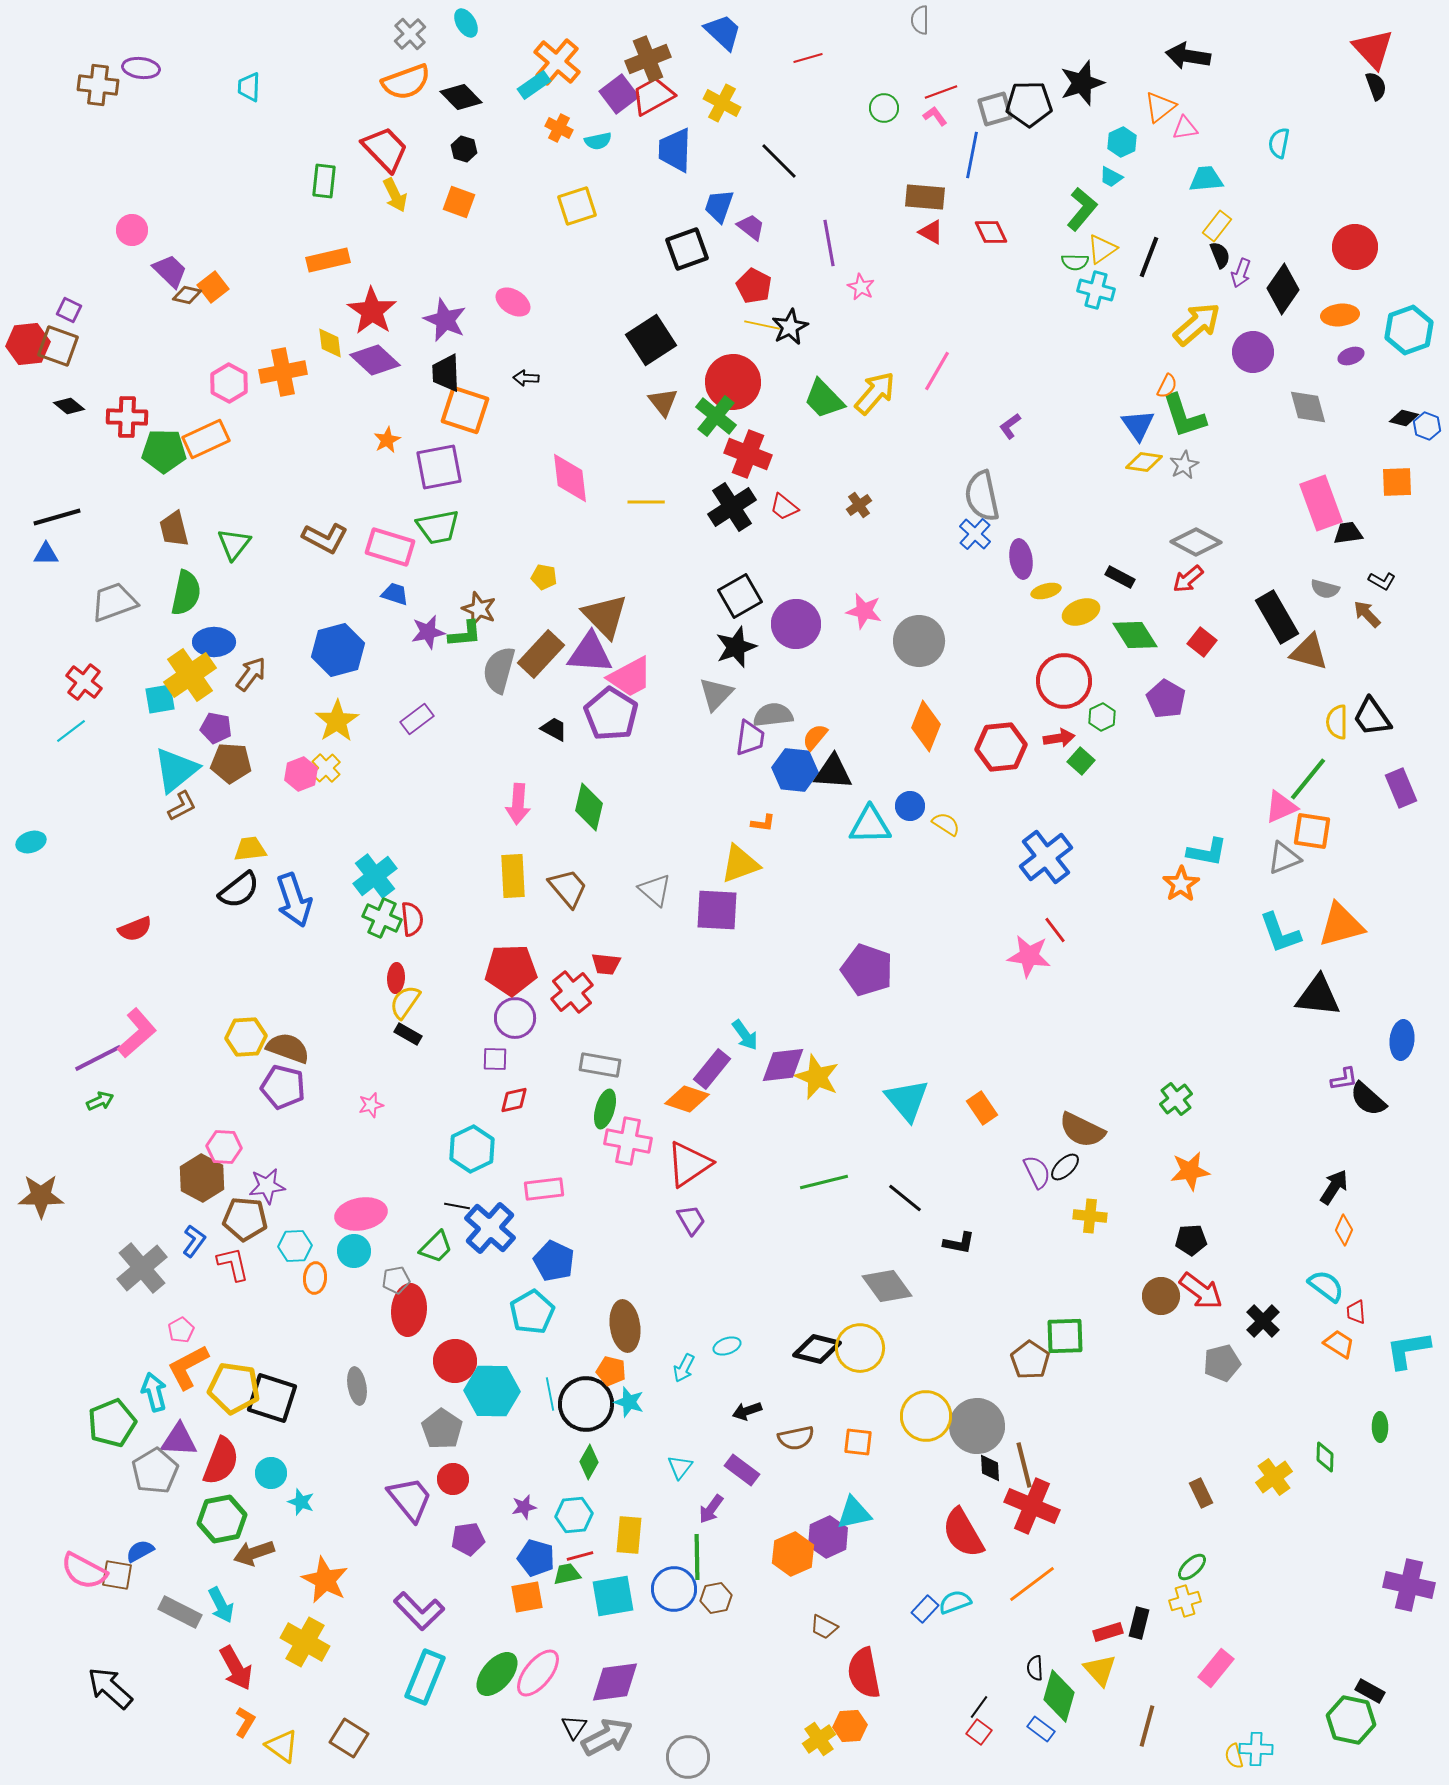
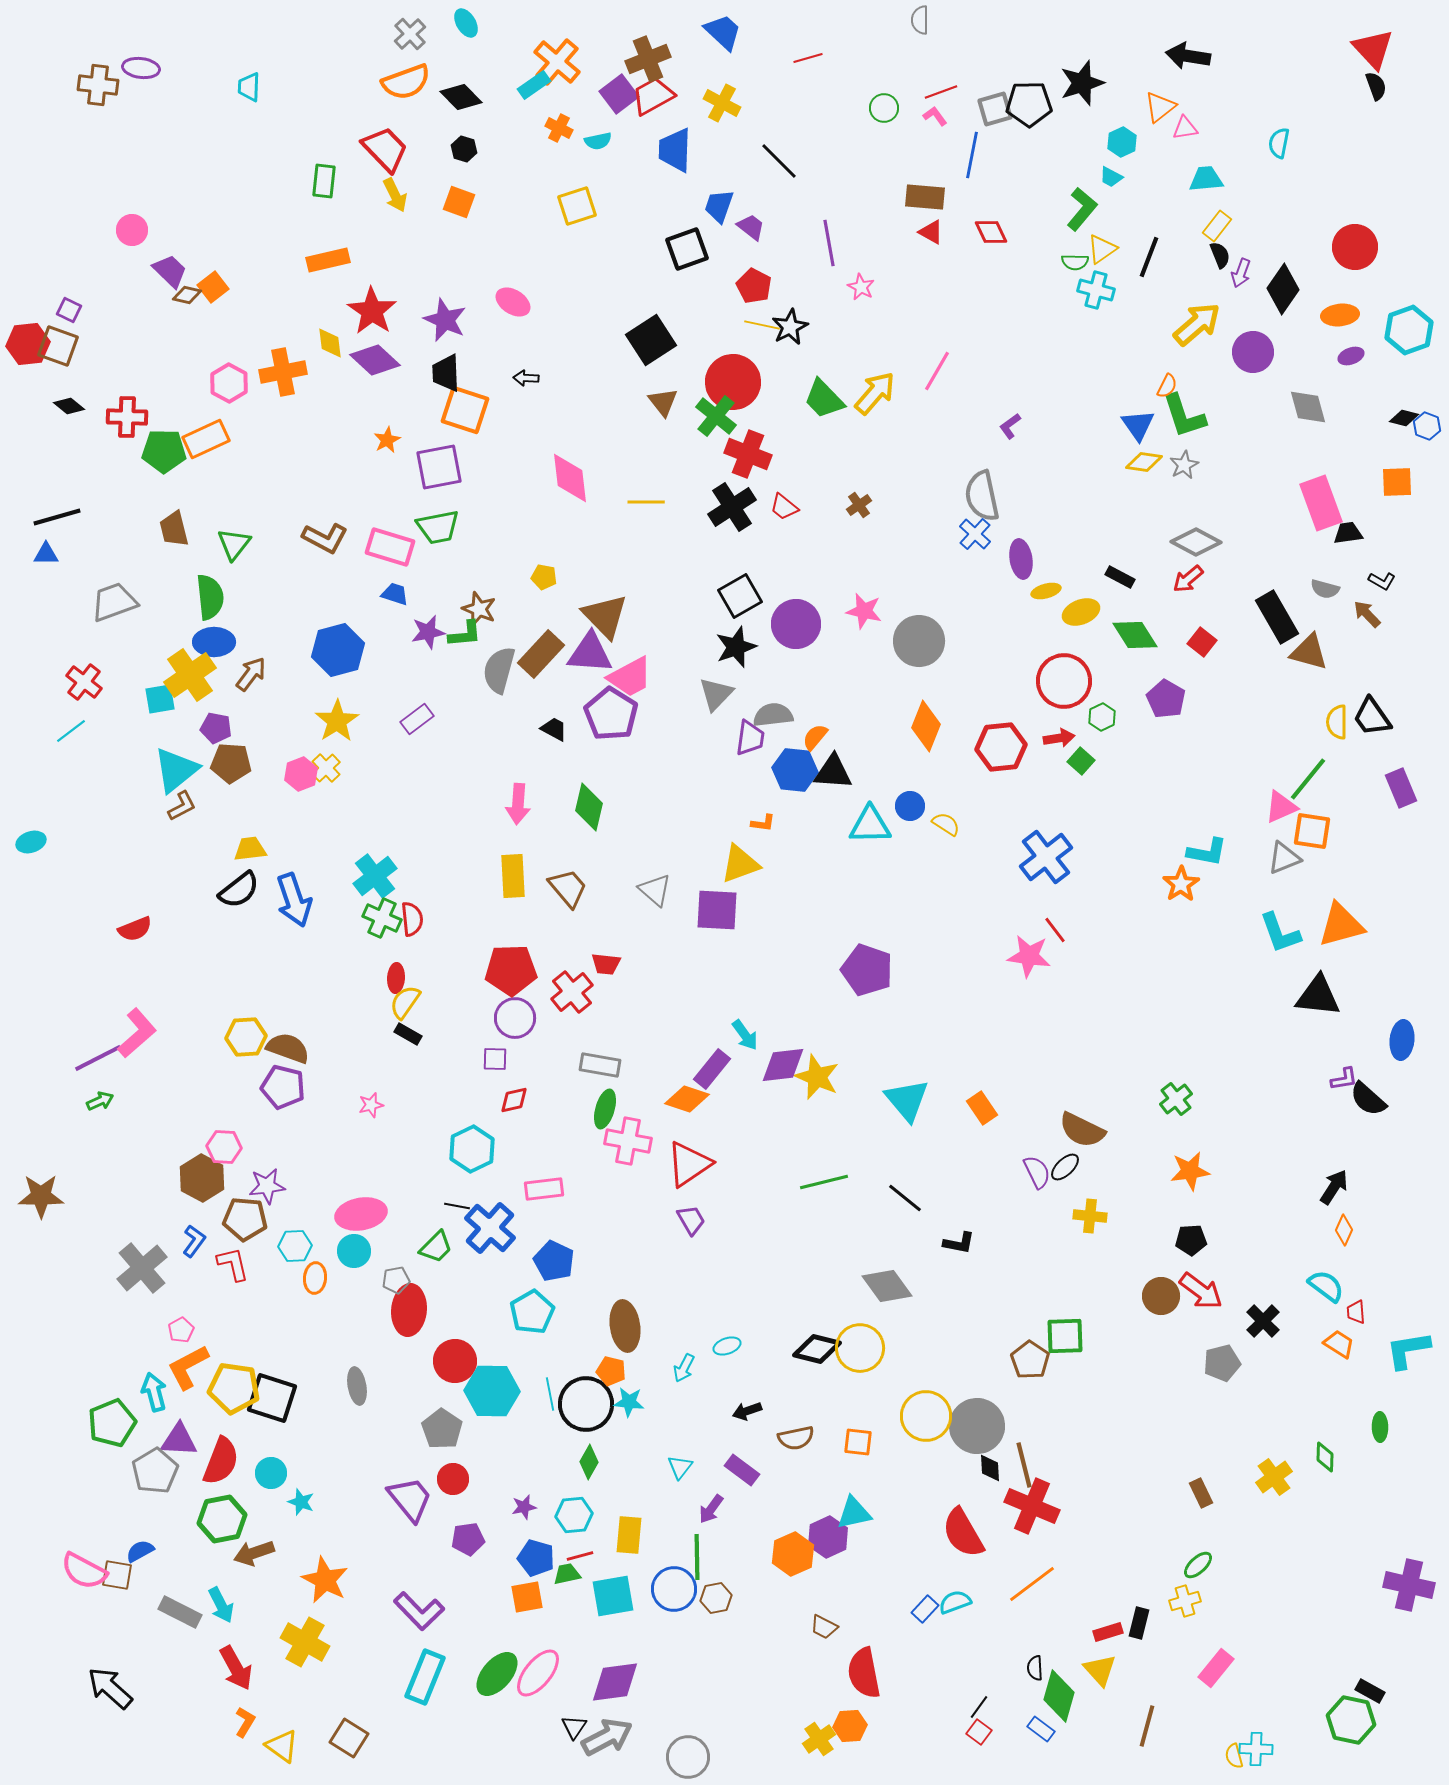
green semicircle at (186, 593): moved 24 px right, 4 px down; rotated 18 degrees counterclockwise
cyan star at (629, 1402): rotated 12 degrees counterclockwise
green ellipse at (1192, 1567): moved 6 px right, 2 px up
